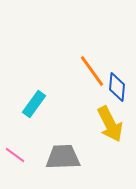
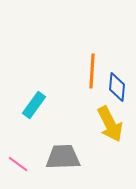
orange line: rotated 40 degrees clockwise
cyan rectangle: moved 1 px down
pink line: moved 3 px right, 9 px down
